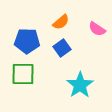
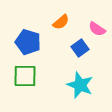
blue pentagon: moved 1 px right, 1 px down; rotated 15 degrees clockwise
blue square: moved 18 px right
green square: moved 2 px right, 2 px down
cyan star: rotated 16 degrees counterclockwise
